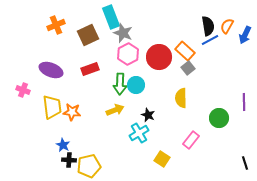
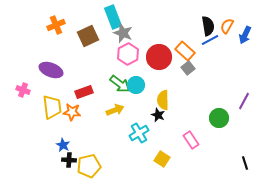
cyan rectangle: moved 2 px right
brown square: moved 1 px down
red rectangle: moved 6 px left, 23 px down
green arrow: rotated 55 degrees counterclockwise
yellow semicircle: moved 18 px left, 2 px down
purple line: moved 1 px up; rotated 30 degrees clockwise
black star: moved 10 px right
pink rectangle: rotated 72 degrees counterclockwise
